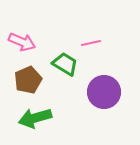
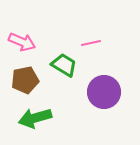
green trapezoid: moved 1 px left, 1 px down
brown pentagon: moved 3 px left; rotated 12 degrees clockwise
